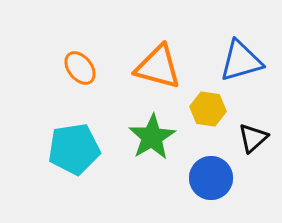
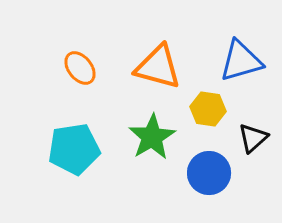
blue circle: moved 2 px left, 5 px up
